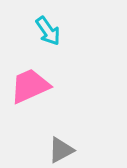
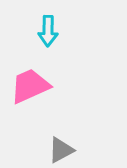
cyan arrow: rotated 36 degrees clockwise
